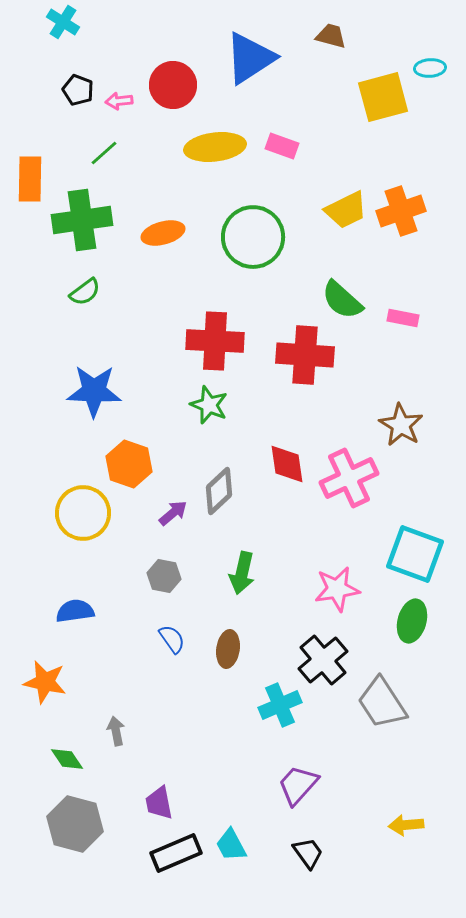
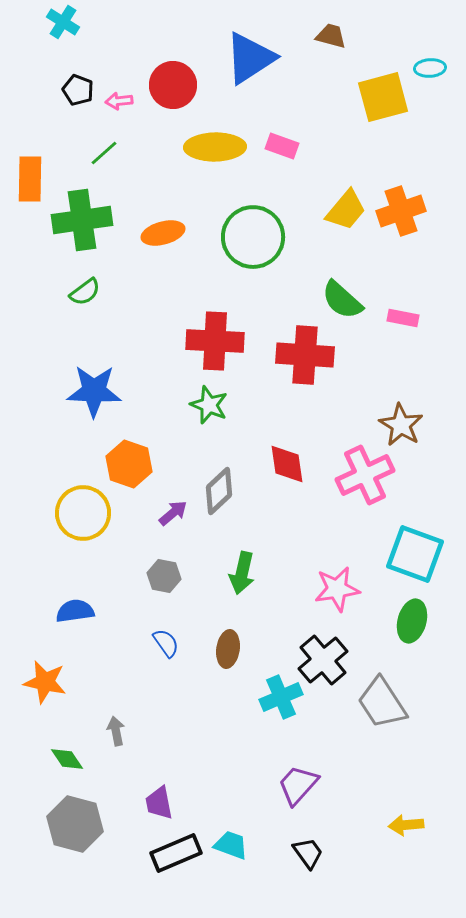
yellow ellipse at (215, 147): rotated 6 degrees clockwise
yellow trapezoid at (346, 210): rotated 24 degrees counterclockwise
pink cross at (349, 478): moved 16 px right, 3 px up
blue semicircle at (172, 639): moved 6 px left, 4 px down
cyan cross at (280, 705): moved 1 px right, 8 px up
cyan trapezoid at (231, 845): rotated 138 degrees clockwise
